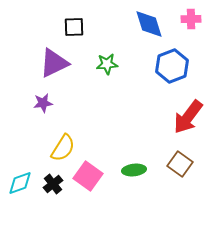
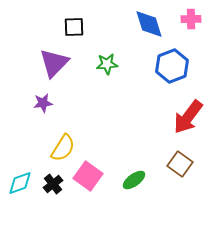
purple triangle: rotated 20 degrees counterclockwise
green ellipse: moved 10 px down; rotated 30 degrees counterclockwise
